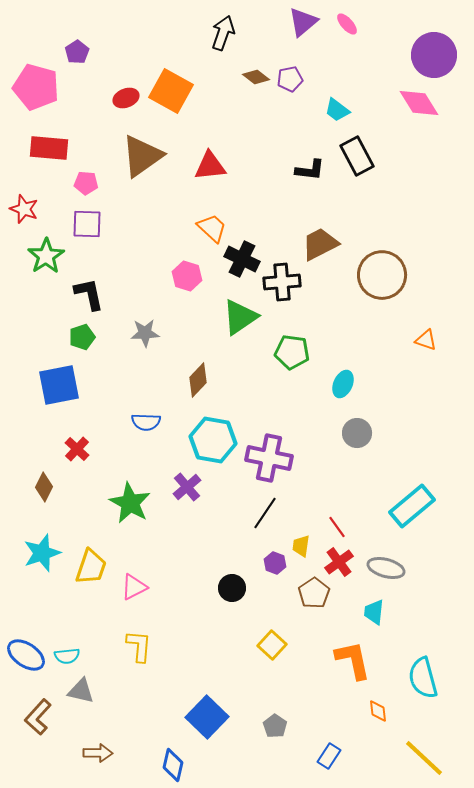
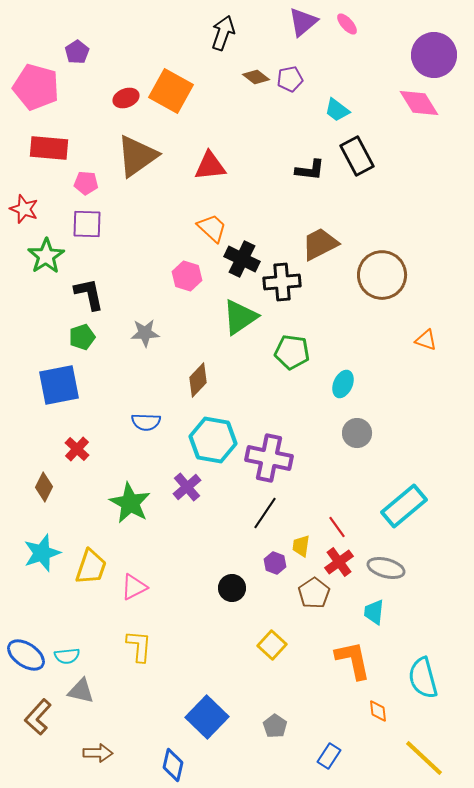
brown triangle at (142, 156): moved 5 px left
cyan rectangle at (412, 506): moved 8 px left
